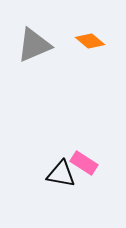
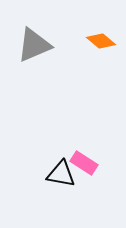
orange diamond: moved 11 px right
